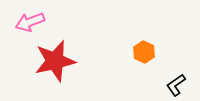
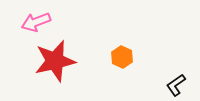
pink arrow: moved 6 px right
orange hexagon: moved 22 px left, 5 px down
